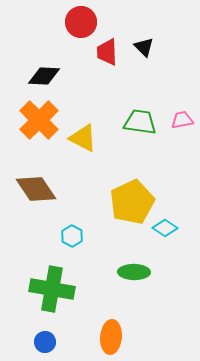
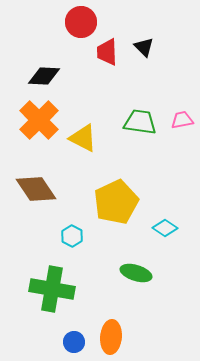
yellow pentagon: moved 16 px left
green ellipse: moved 2 px right, 1 px down; rotated 16 degrees clockwise
blue circle: moved 29 px right
